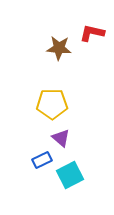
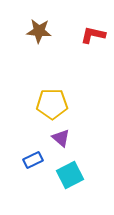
red L-shape: moved 1 px right, 2 px down
brown star: moved 20 px left, 17 px up
blue rectangle: moved 9 px left
